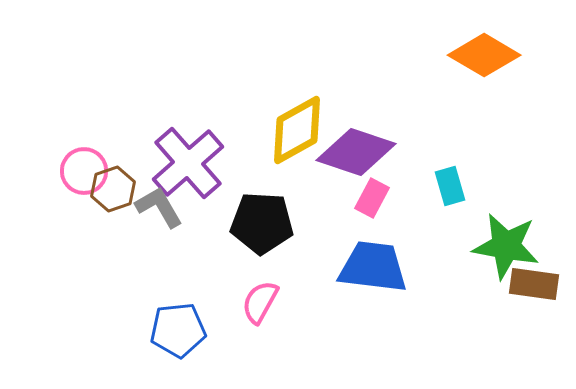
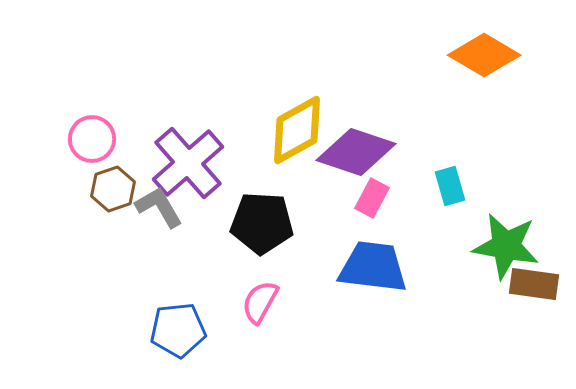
pink circle: moved 8 px right, 32 px up
